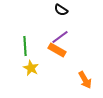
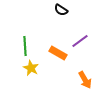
purple line: moved 20 px right, 4 px down
orange rectangle: moved 1 px right, 3 px down
